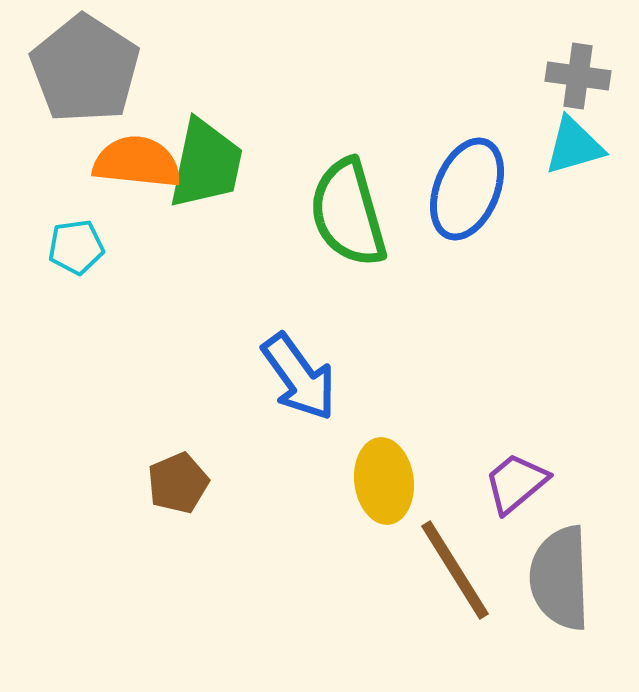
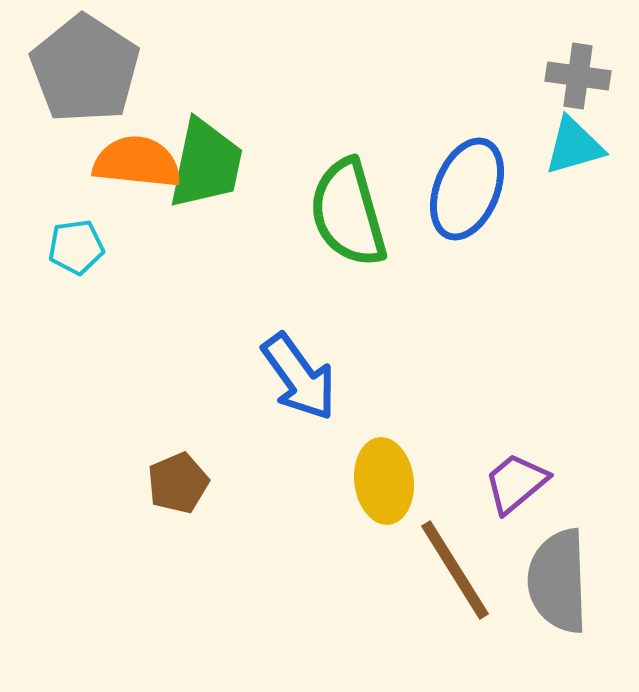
gray semicircle: moved 2 px left, 3 px down
